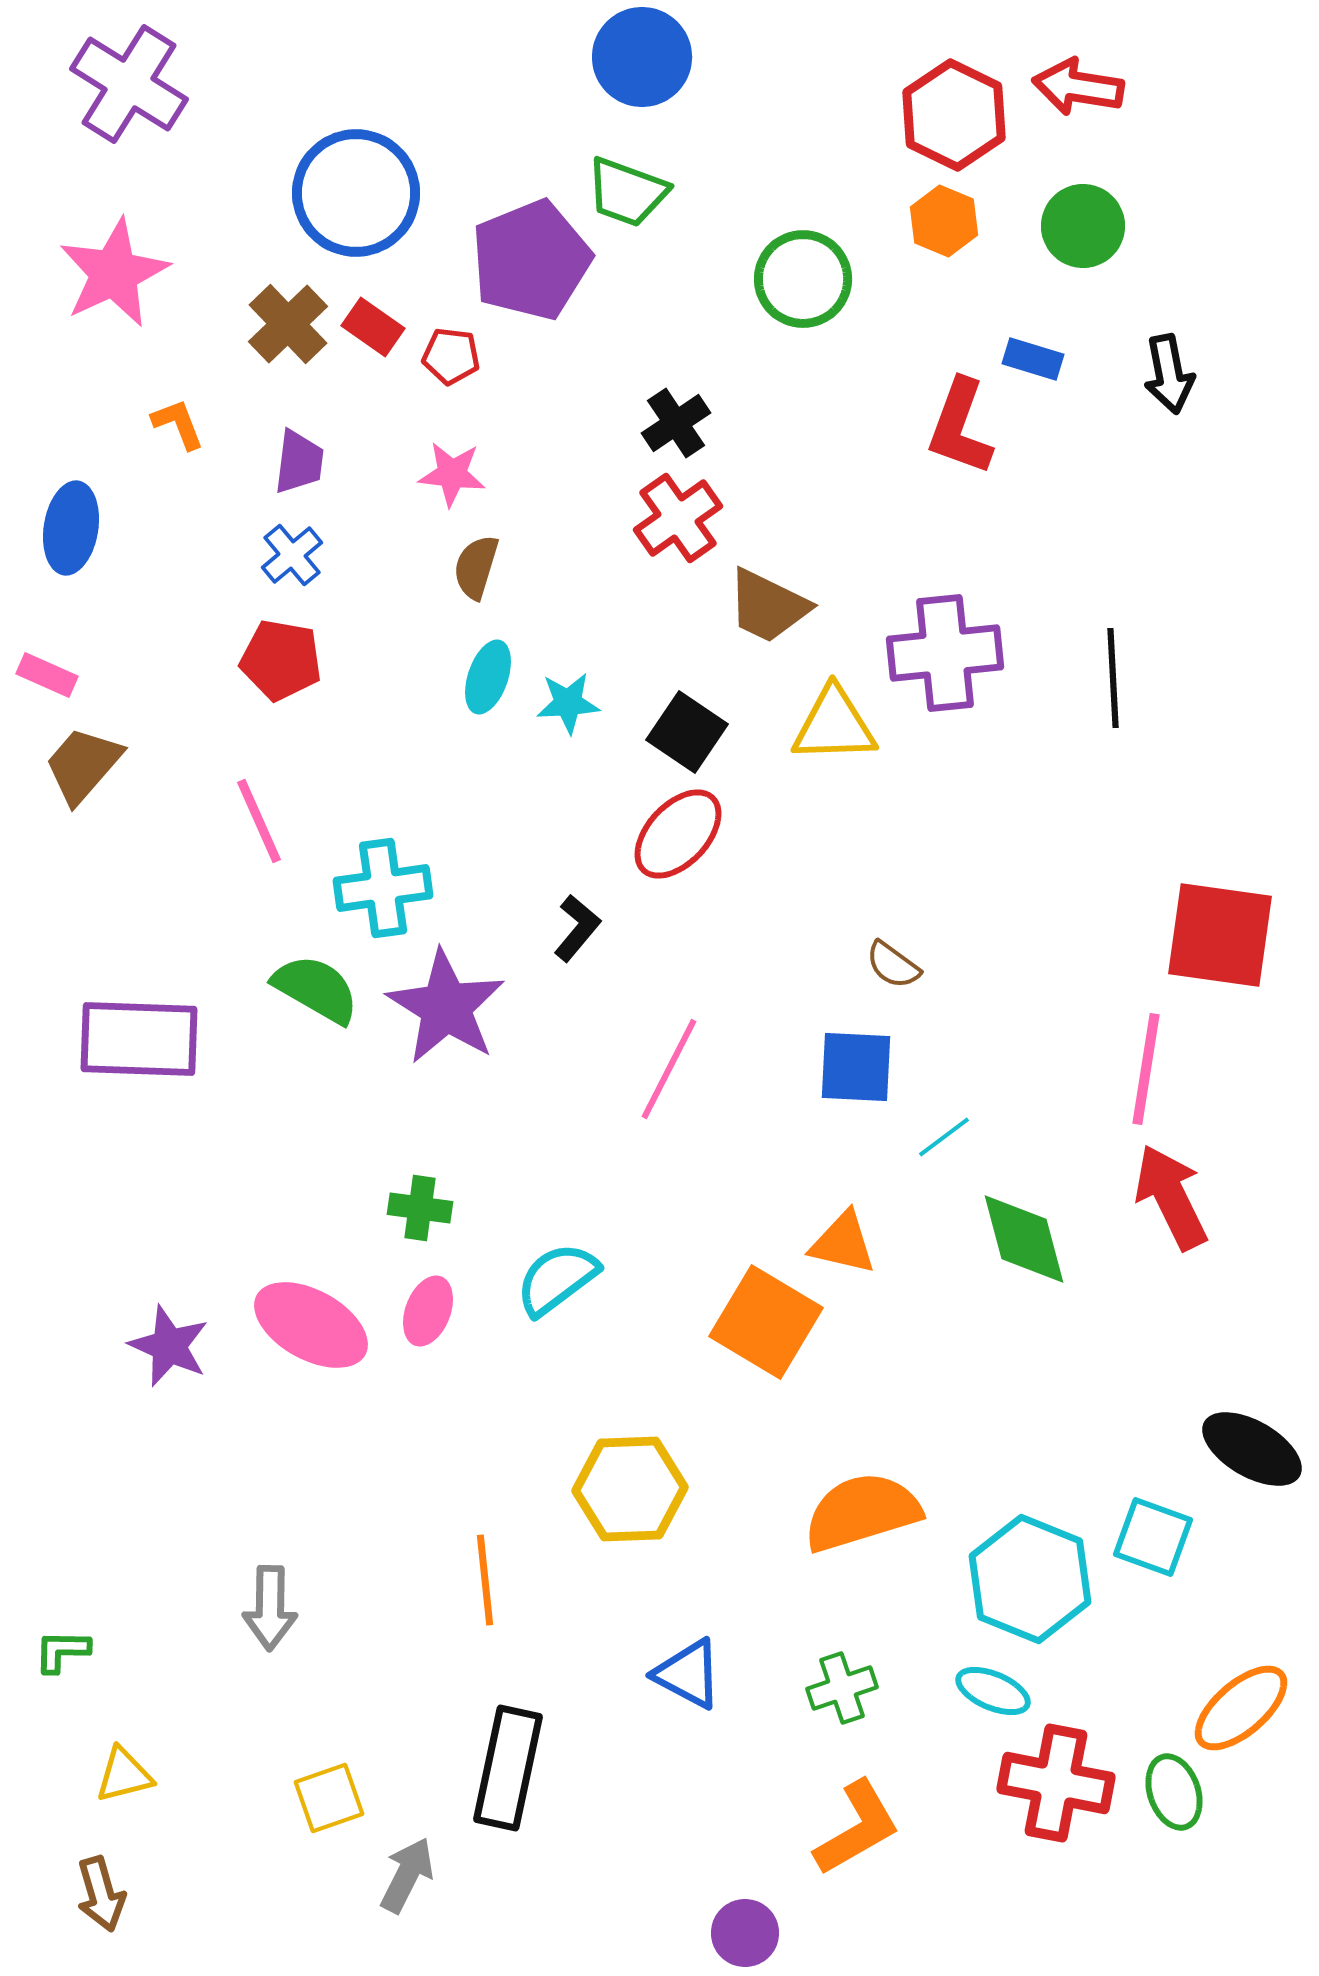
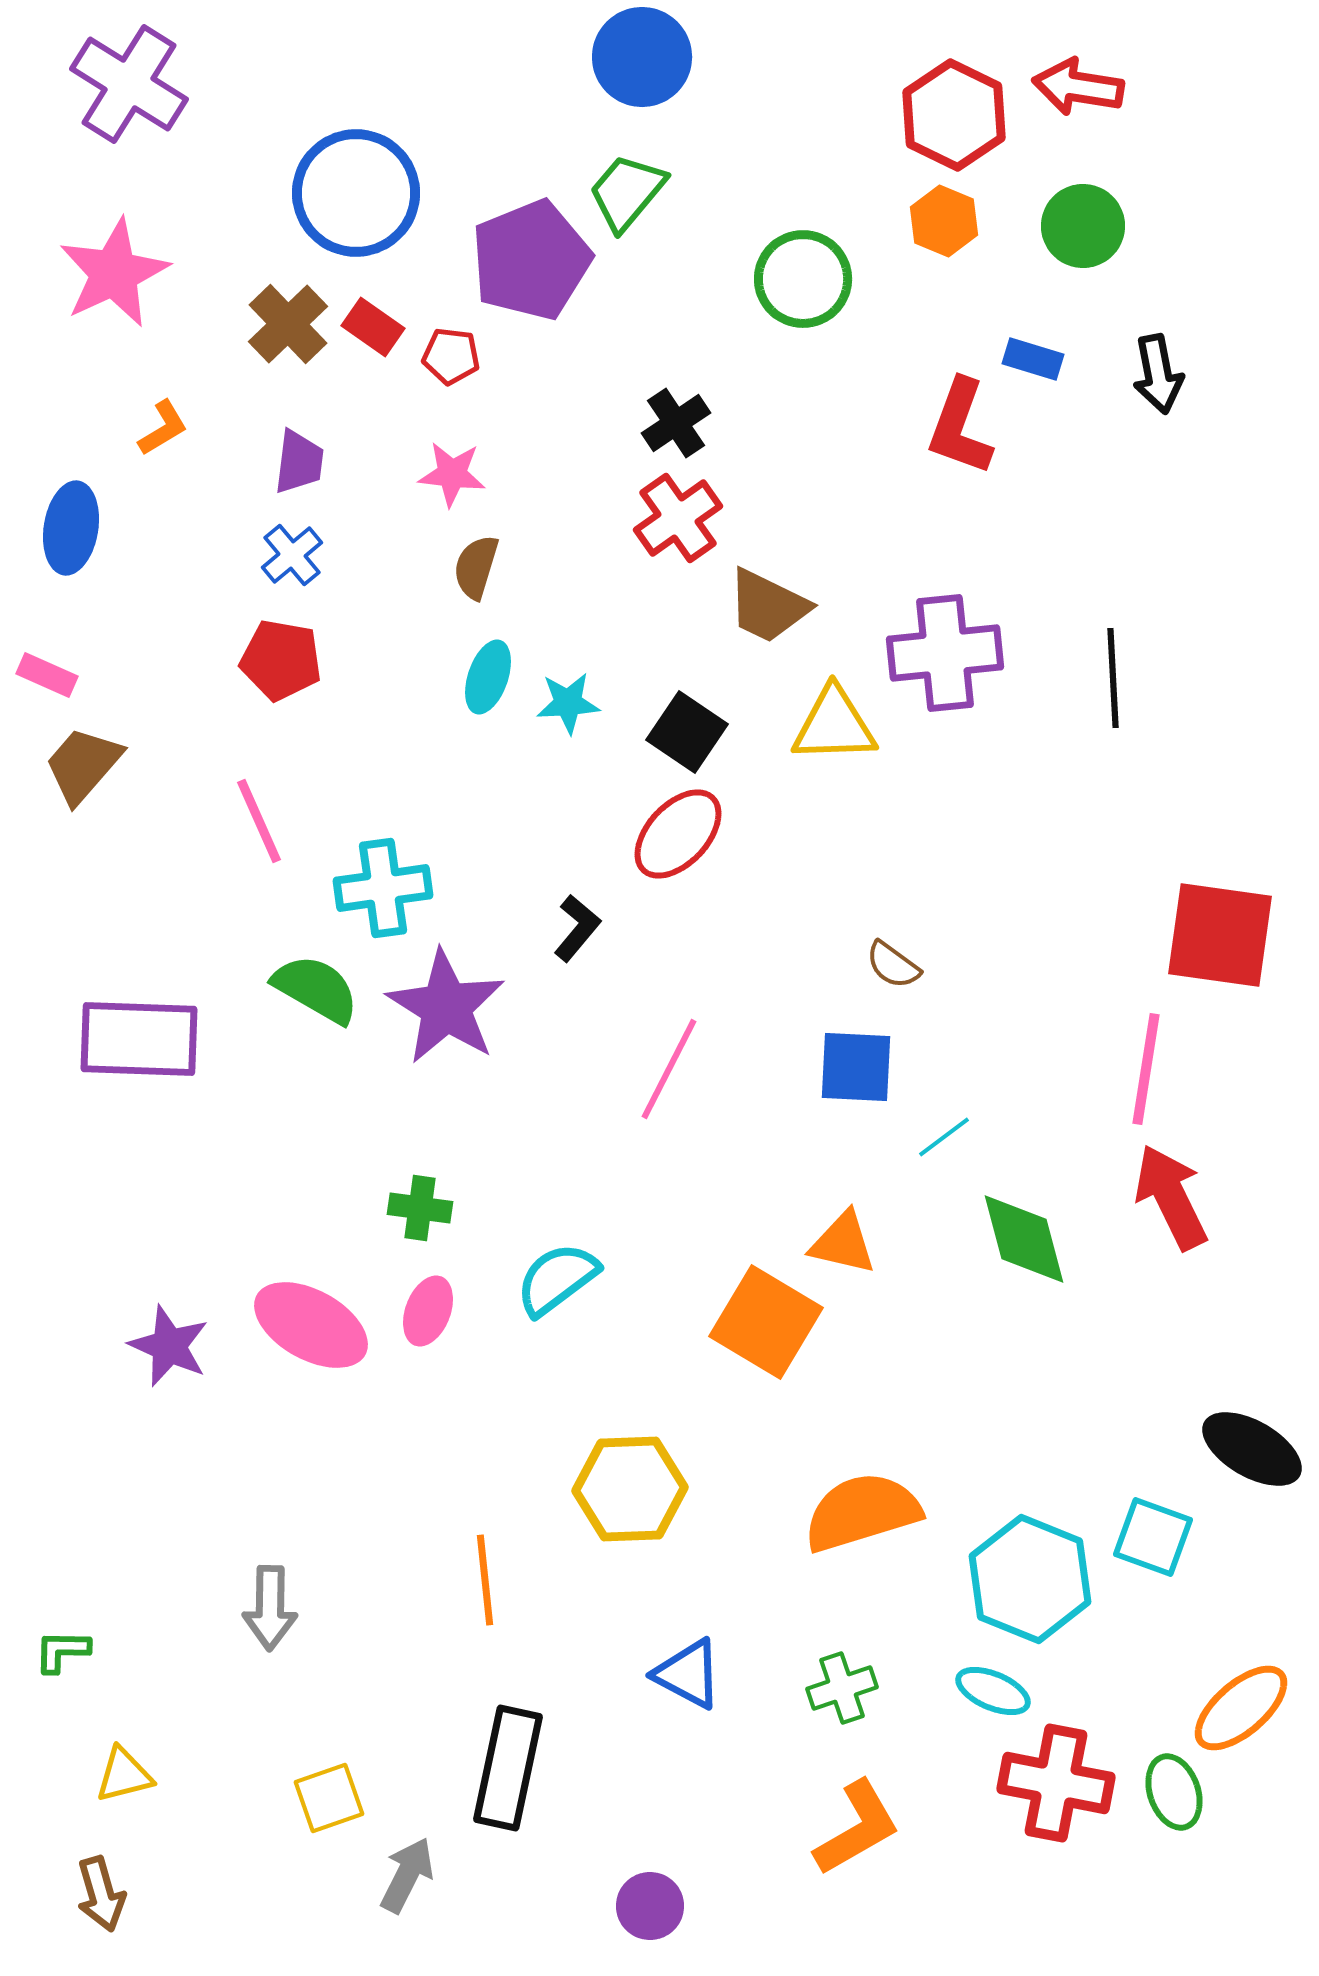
green trapezoid at (627, 192): rotated 110 degrees clockwise
black arrow at (1169, 374): moved 11 px left
orange L-shape at (178, 424): moved 15 px left, 4 px down; rotated 80 degrees clockwise
purple circle at (745, 1933): moved 95 px left, 27 px up
